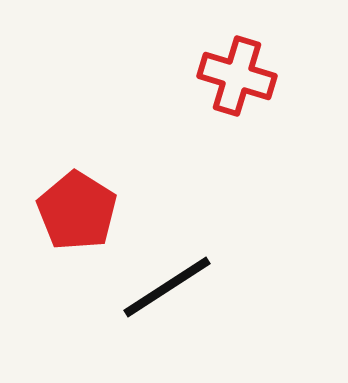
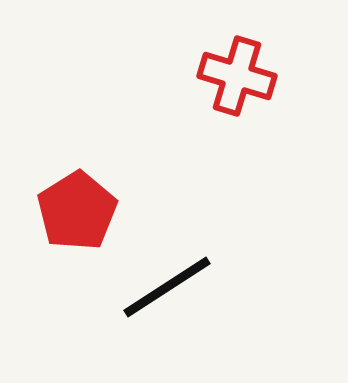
red pentagon: rotated 8 degrees clockwise
